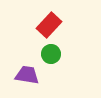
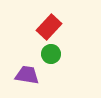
red rectangle: moved 2 px down
